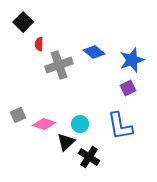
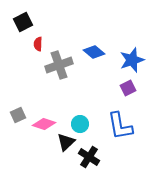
black square: rotated 18 degrees clockwise
red semicircle: moved 1 px left
